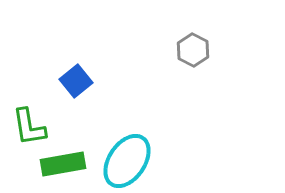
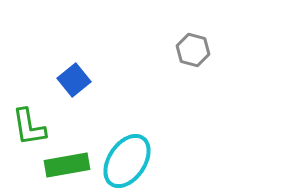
gray hexagon: rotated 12 degrees counterclockwise
blue square: moved 2 px left, 1 px up
green rectangle: moved 4 px right, 1 px down
